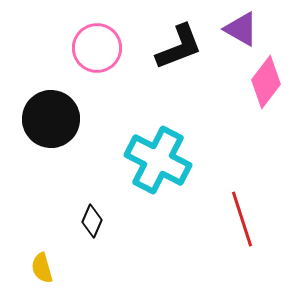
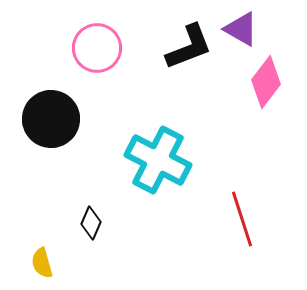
black L-shape: moved 10 px right
black diamond: moved 1 px left, 2 px down
yellow semicircle: moved 5 px up
